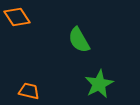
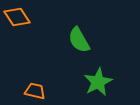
green star: moved 1 px left, 2 px up
orange trapezoid: moved 6 px right
